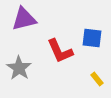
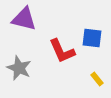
purple triangle: rotated 28 degrees clockwise
red L-shape: moved 2 px right
gray star: rotated 10 degrees counterclockwise
